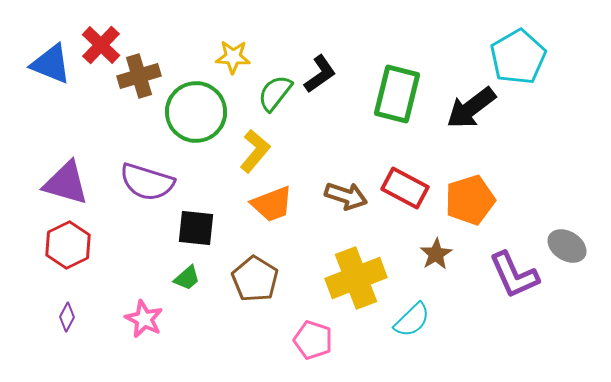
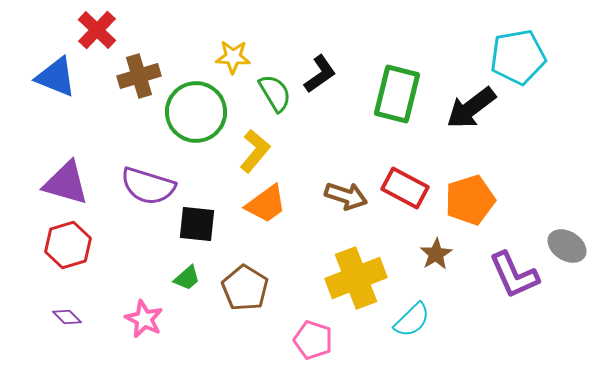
red cross: moved 4 px left, 15 px up
cyan pentagon: rotated 20 degrees clockwise
blue triangle: moved 5 px right, 13 px down
green semicircle: rotated 111 degrees clockwise
purple semicircle: moved 1 px right, 4 px down
orange trapezoid: moved 6 px left; rotated 15 degrees counterclockwise
black square: moved 1 px right, 4 px up
red hexagon: rotated 9 degrees clockwise
brown pentagon: moved 10 px left, 9 px down
purple diamond: rotated 72 degrees counterclockwise
